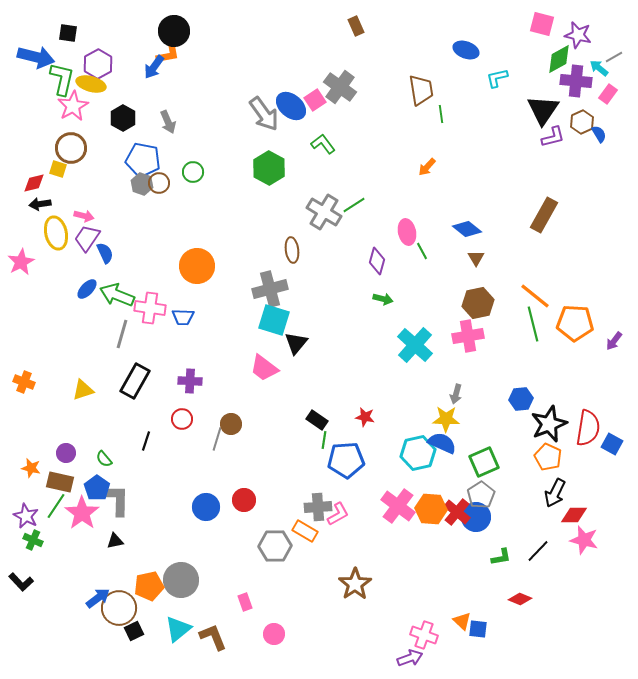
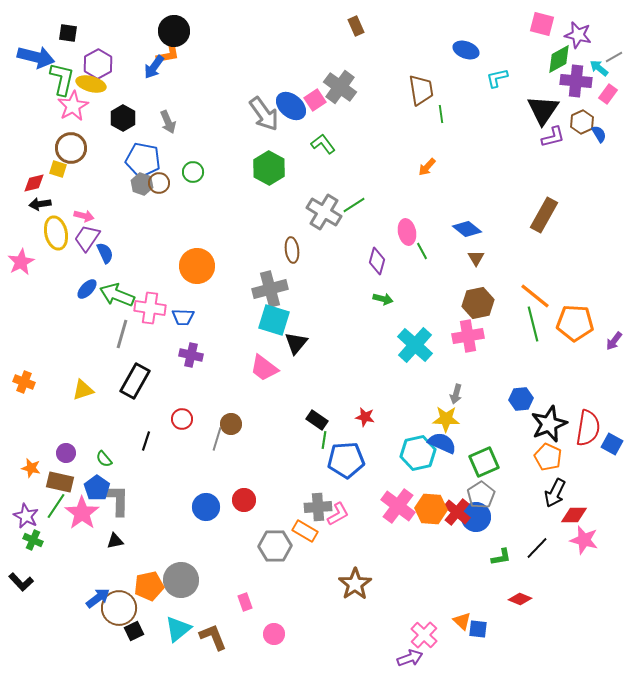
purple cross at (190, 381): moved 1 px right, 26 px up; rotated 10 degrees clockwise
black line at (538, 551): moved 1 px left, 3 px up
pink cross at (424, 635): rotated 24 degrees clockwise
